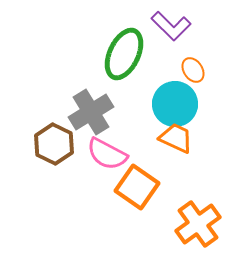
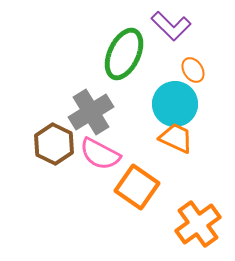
pink semicircle: moved 7 px left
